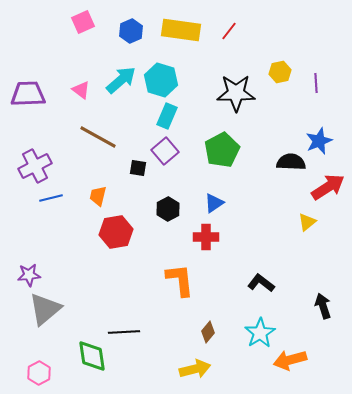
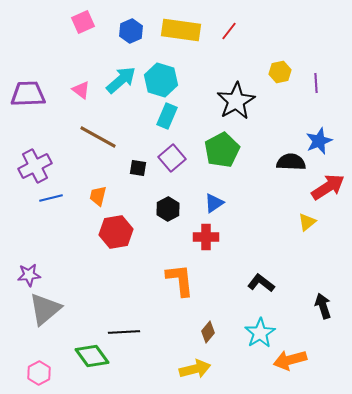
black star: moved 8 px down; rotated 30 degrees counterclockwise
purple square: moved 7 px right, 7 px down
green diamond: rotated 28 degrees counterclockwise
